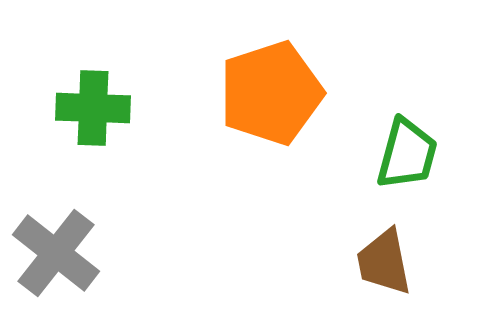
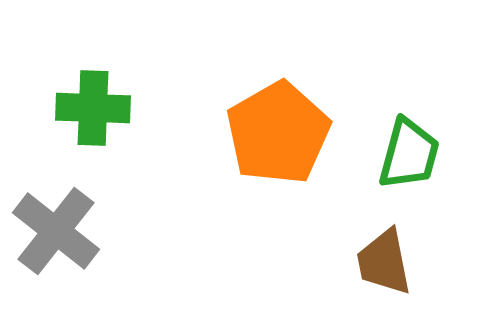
orange pentagon: moved 7 px right, 40 px down; rotated 12 degrees counterclockwise
green trapezoid: moved 2 px right
gray cross: moved 22 px up
